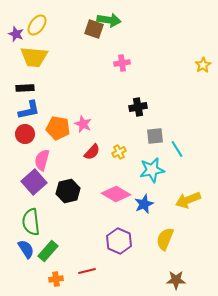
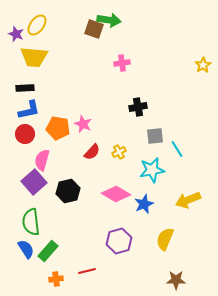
purple hexagon: rotated 20 degrees clockwise
